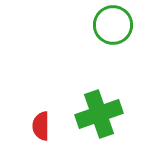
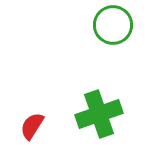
red semicircle: moved 9 px left; rotated 32 degrees clockwise
